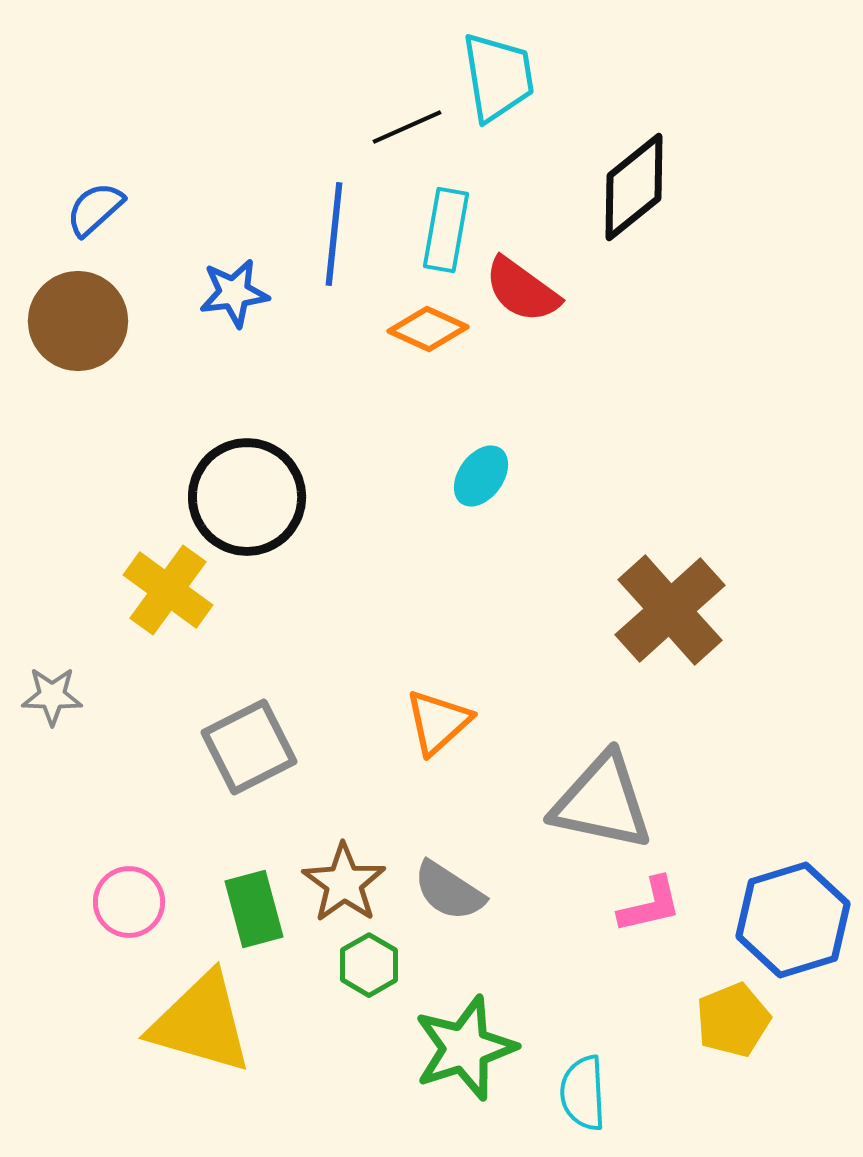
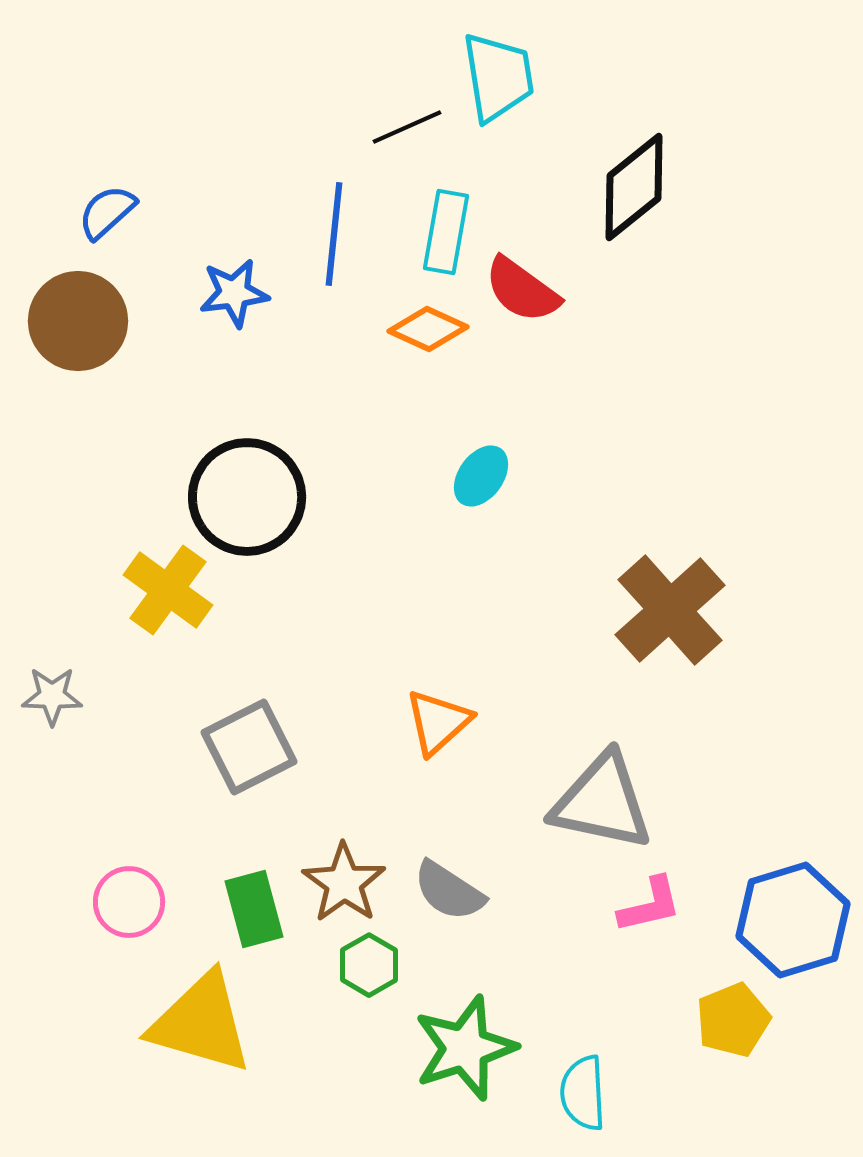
blue semicircle: moved 12 px right, 3 px down
cyan rectangle: moved 2 px down
